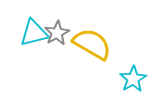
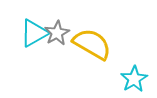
cyan triangle: rotated 16 degrees counterclockwise
cyan star: moved 1 px right
